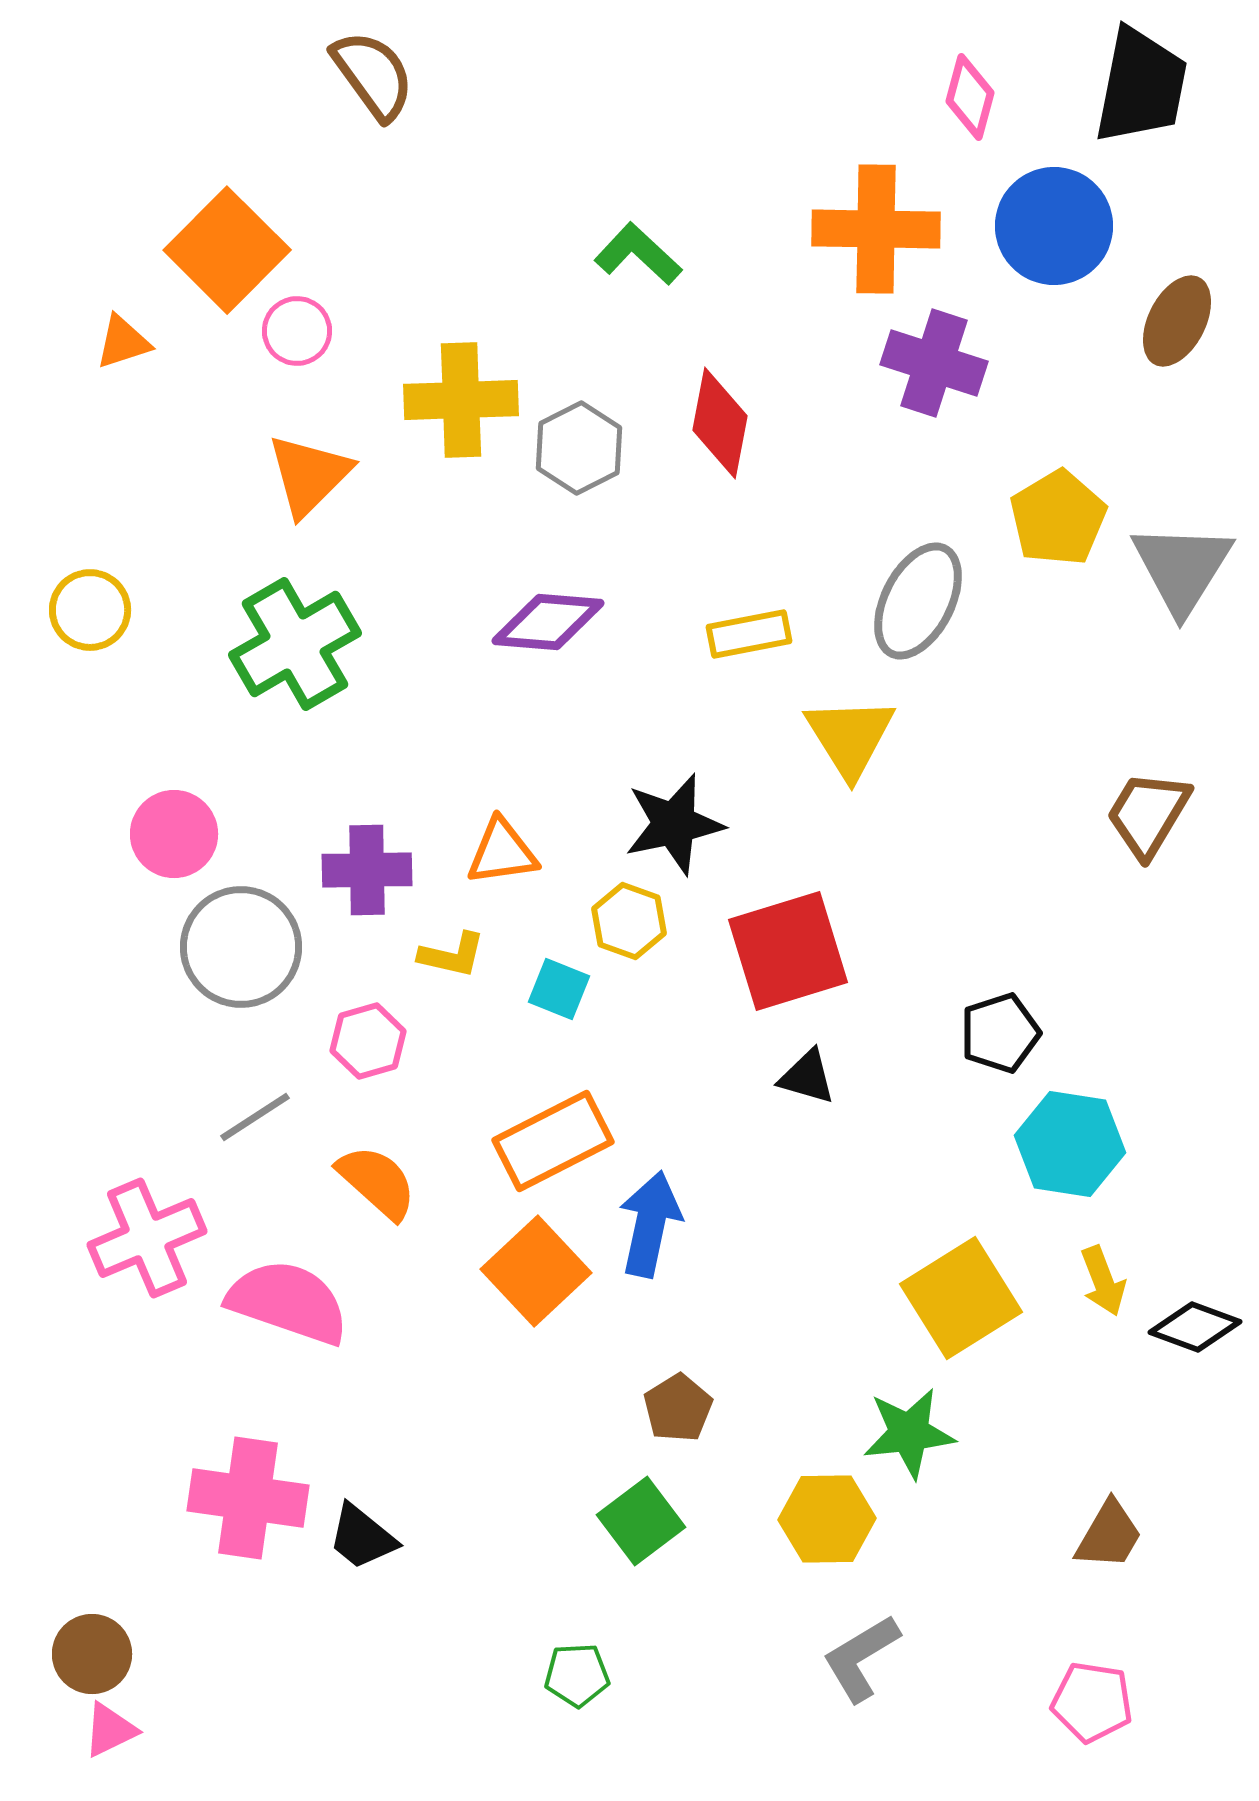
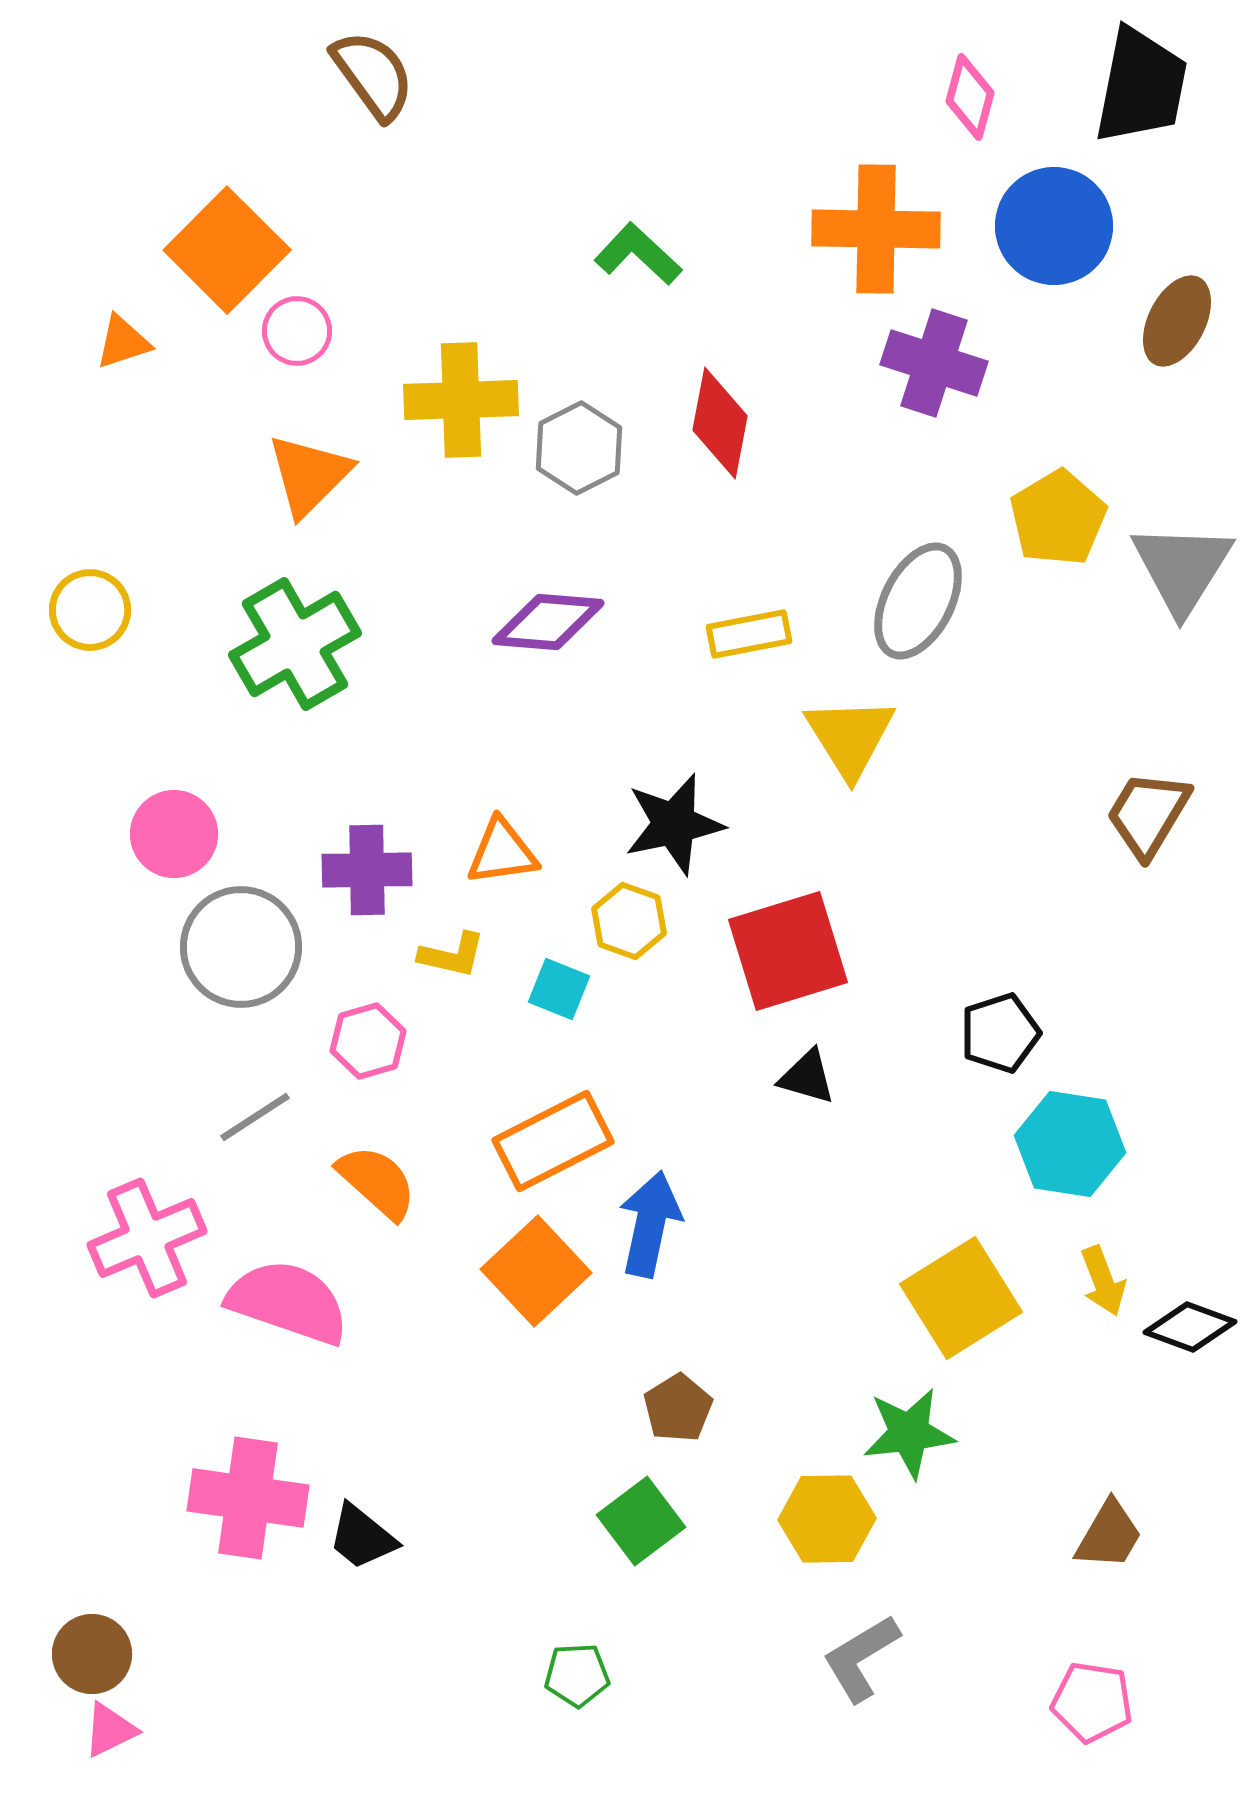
black diamond at (1195, 1327): moved 5 px left
